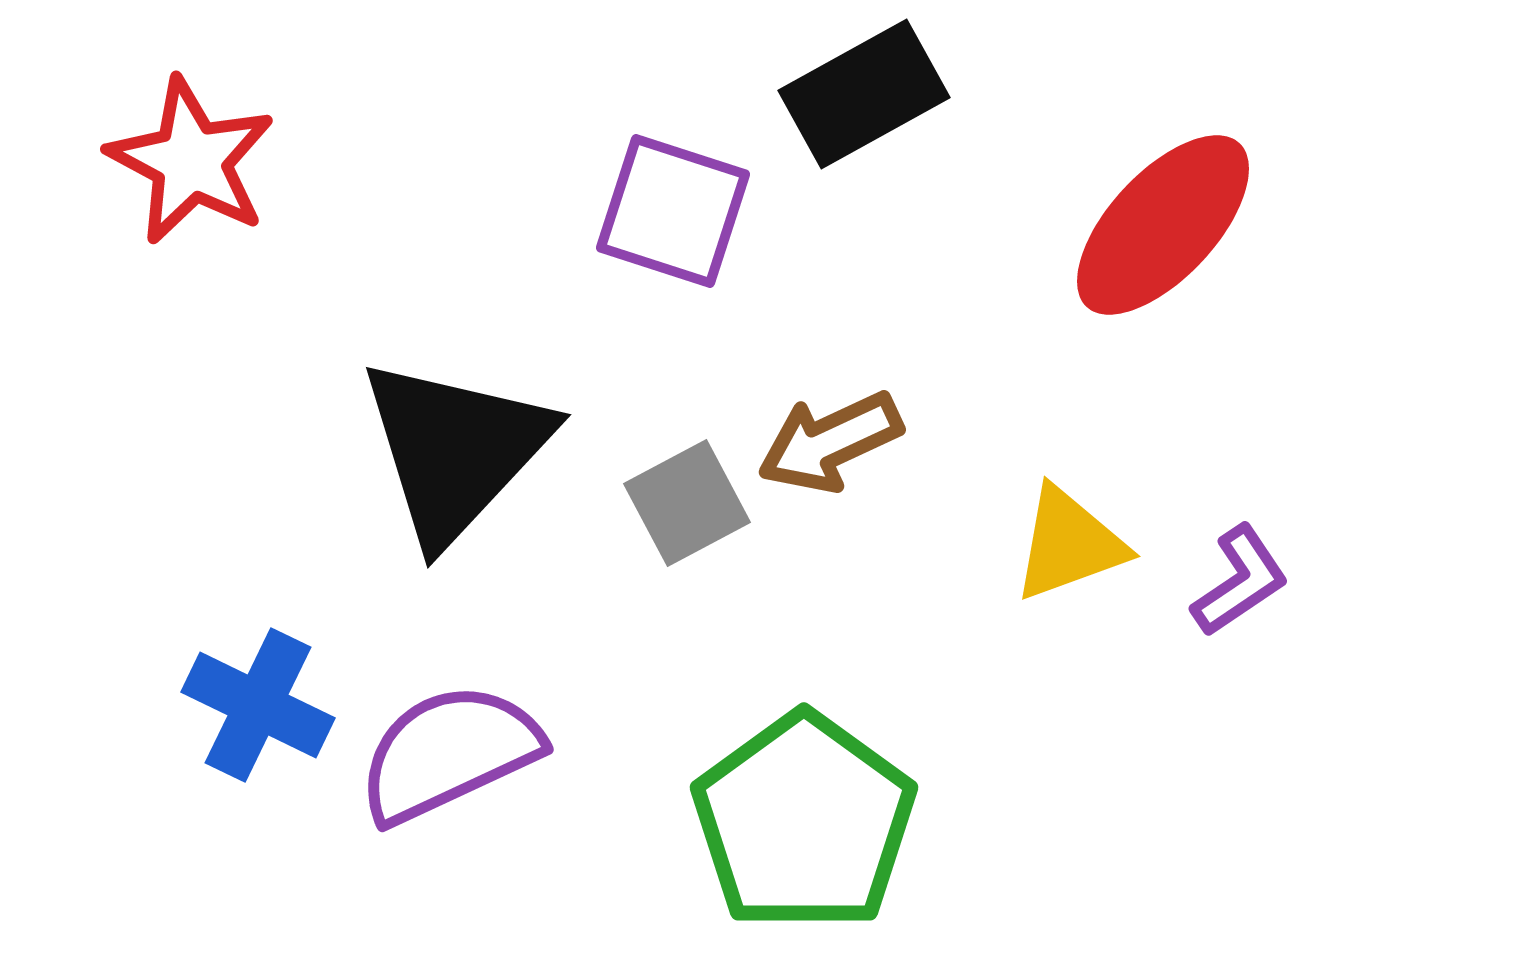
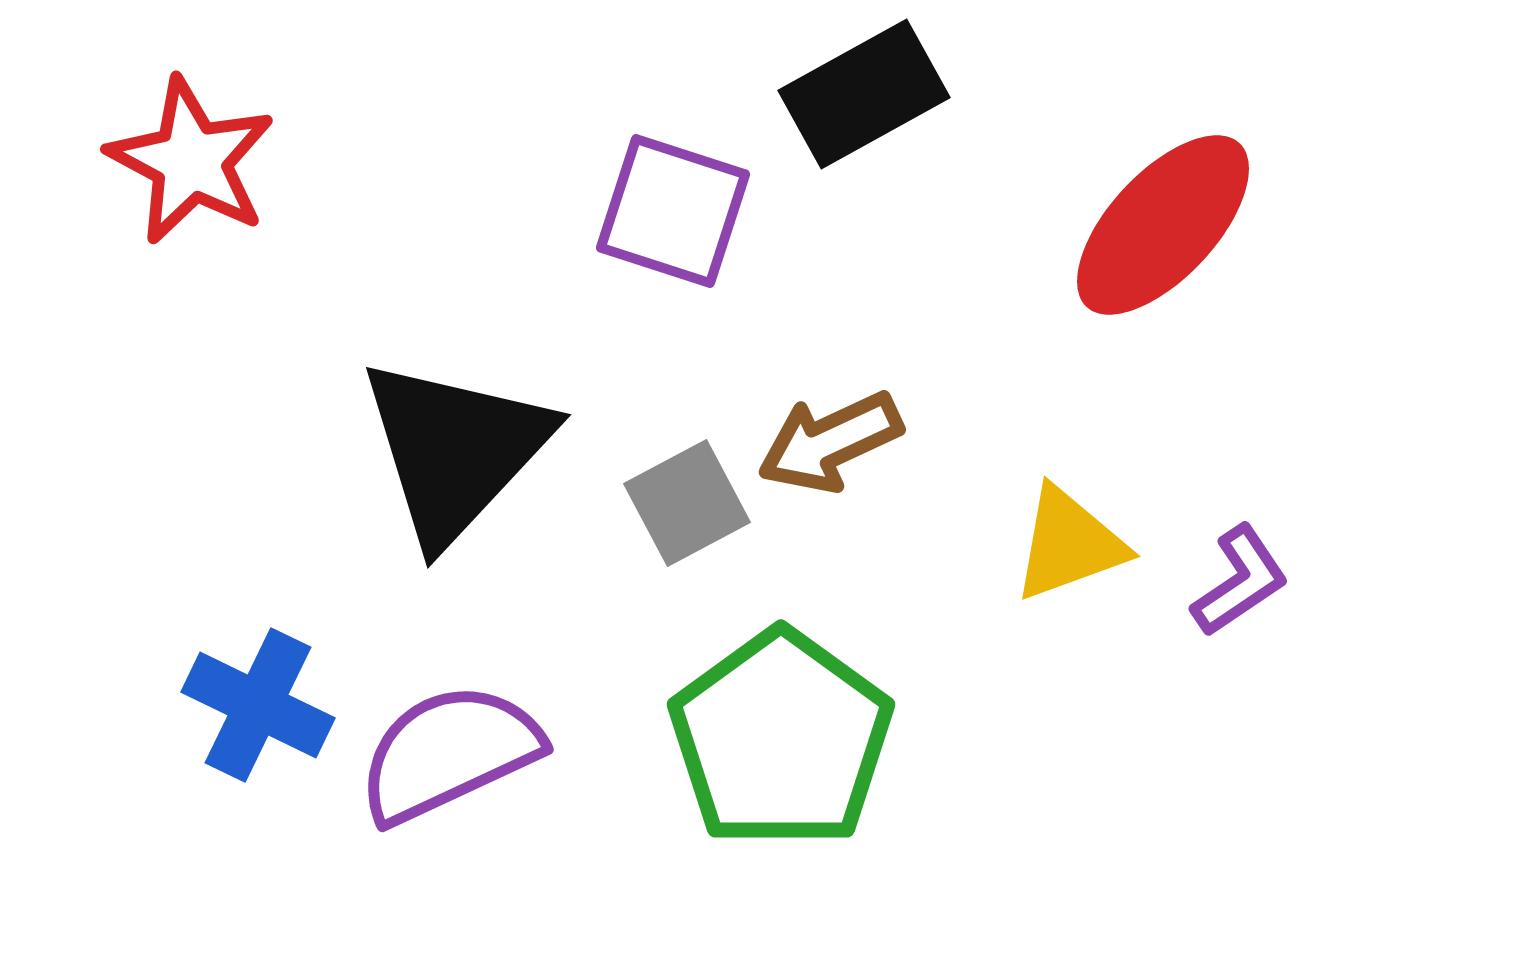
green pentagon: moved 23 px left, 83 px up
